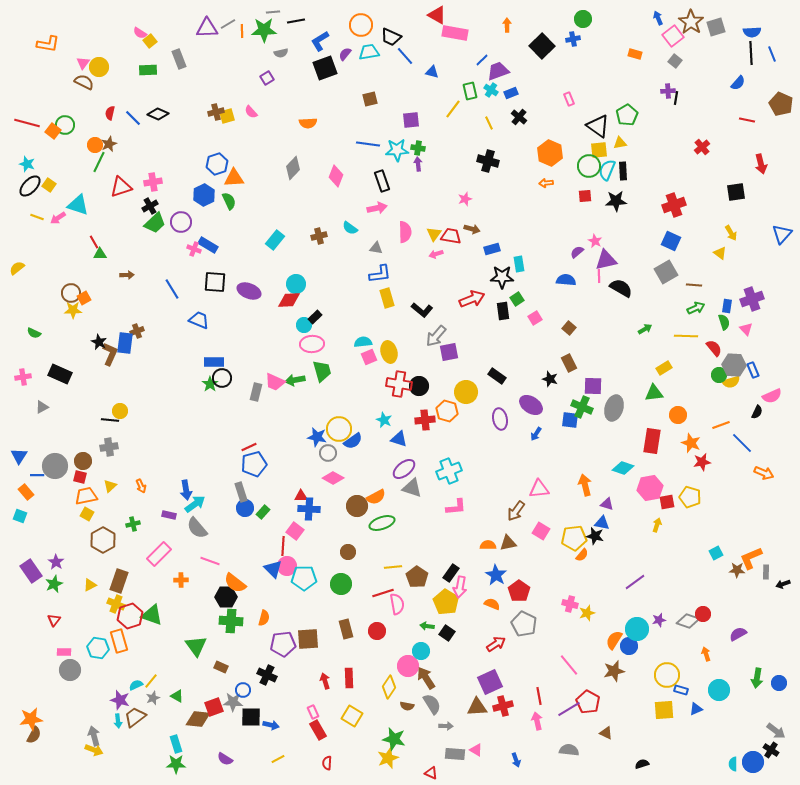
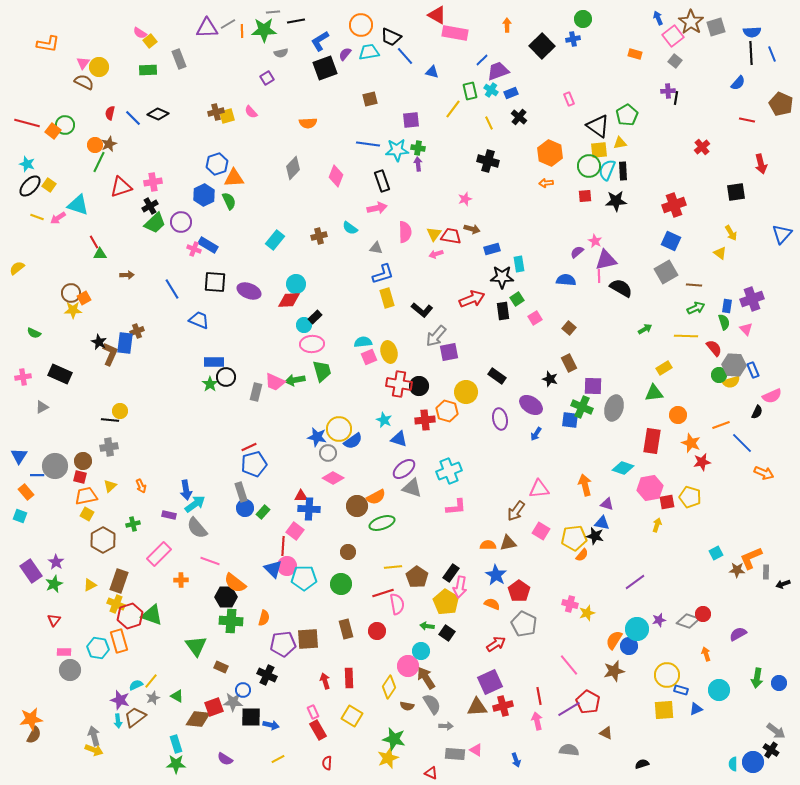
blue L-shape at (380, 274): moved 3 px right; rotated 10 degrees counterclockwise
black circle at (222, 378): moved 4 px right, 1 px up
